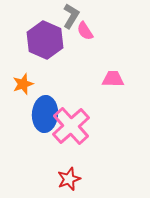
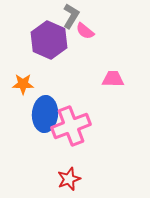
pink semicircle: rotated 18 degrees counterclockwise
purple hexagon: moved 4 px right
orange star: rotated 20 degrees clockwise
pink cross: rotated 21 degrees clockwise
